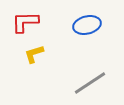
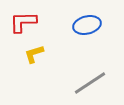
red L-shape: moved 2 px left
